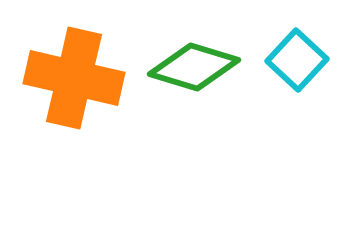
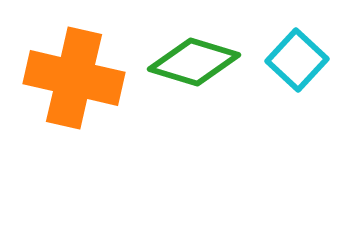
green diamond: moved 5 px up
